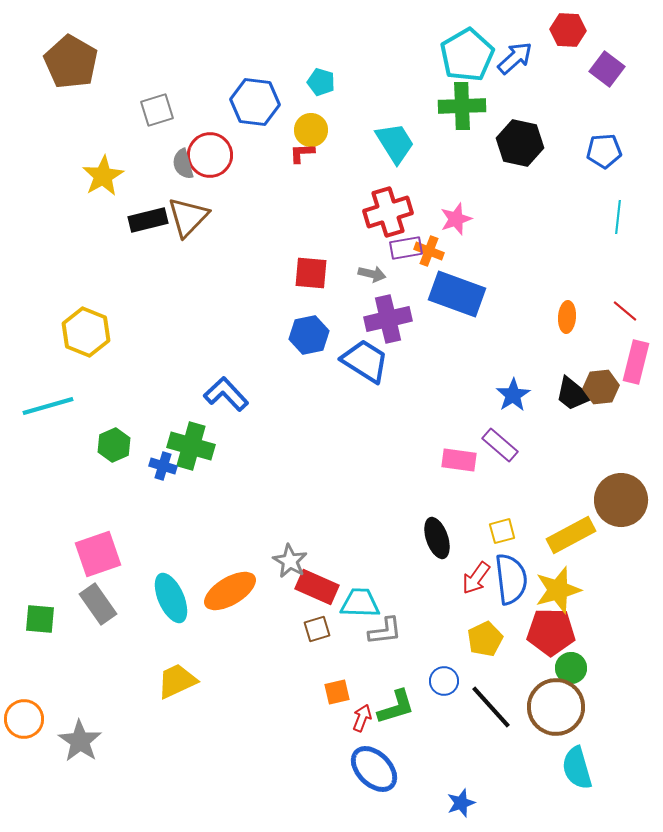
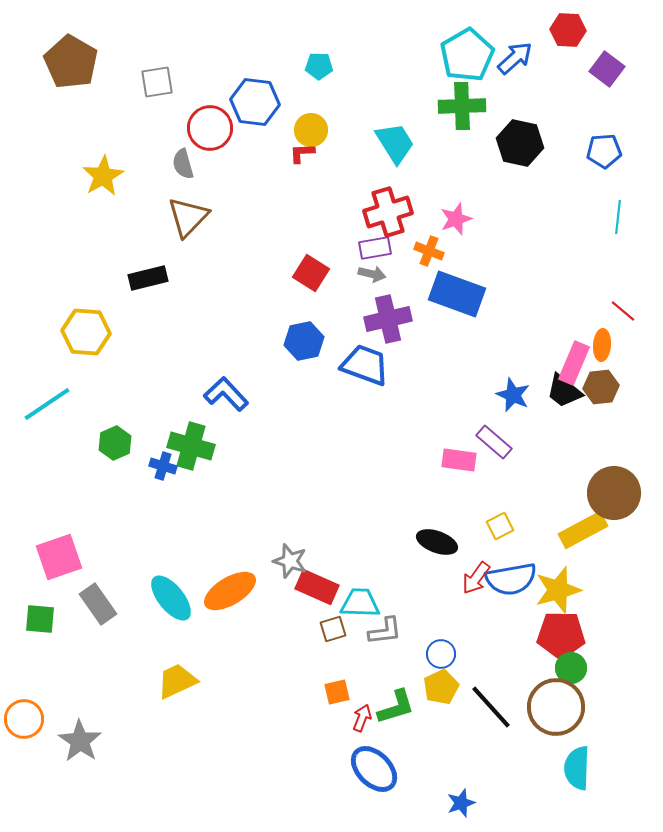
cyan pentagon at (321, 82): moved 2 px left, 16 px up; rotated 16 degrees counterclockwise
gray square at (157, 110): moved 28 px up; rotated 8 degrees clockwise
red circle at (210, 155): moved 27 px up
black rectangle at (148, 220): moved 58 px down
purple rectangle at (406, 248): moved 31 px left
red square at (311, 273): rotated 27 degrees clockwise
red line at (625, 311): moved 2 px left
orange ellipse at (567, 317): moved 35 px right, 28 px down
yellow hexagon at (86, 332): rotated 18 degrees counterclockwise
blue hexagon at (309, 335): moved 5 px left, 6 px down
blue trapezoid at (365, 361): moved 4 px down; rotated 12 degrees counterclockwise
pink rectangle at (636, 362): moved 62 px left, 1 px down; rotated 9 degrees clockwise
black trapezoid at (573, 394): moved 9 px left, 3 px up
blue star at (513, 395): rotated 16 degrees counterclockwise
cyan line at (48, 406): moved 1 px left, 2 px up; rotated 18 degrees counterclockwise
green hexagon at (114, 445): moved 1 px right, 2 px up
purple rectangle at (500, 445): moved 6 px left, 3 px up
brown circle at (621, 500): moved 7 px left, 7 px up
yellow square at (502, 531): moved 2 px left, 5 px up; rotated 12 degrees counterclockwise
yellow rectangle at (571, 535): moved 12 px right, 5 px up
black ellipse at (437, 538): moved 4 px down; rotated 51 degrees counterclockwise
pink square at (98, 554): moved 39 px left, 3 px down
gray star at (290, 561): rotated 12 degrees counterclockwise
blue semicircle at (511, 579): rotated 87 degrees clockwise
cyan ellipse at (171, 598): rotated 15 degrees counterclockwise
brown square at (317, 629): moved 16 px right
red pentagon at (551, 632): moved 10 px right, 3 px down
yellow pentagon at (485, 639): moved 44 px left, 48 px down
blue circle at (444, 681): moved 3 px left, 27 px up
cyan semicircle at (577, 768): rotated 18 degrees clockwise
